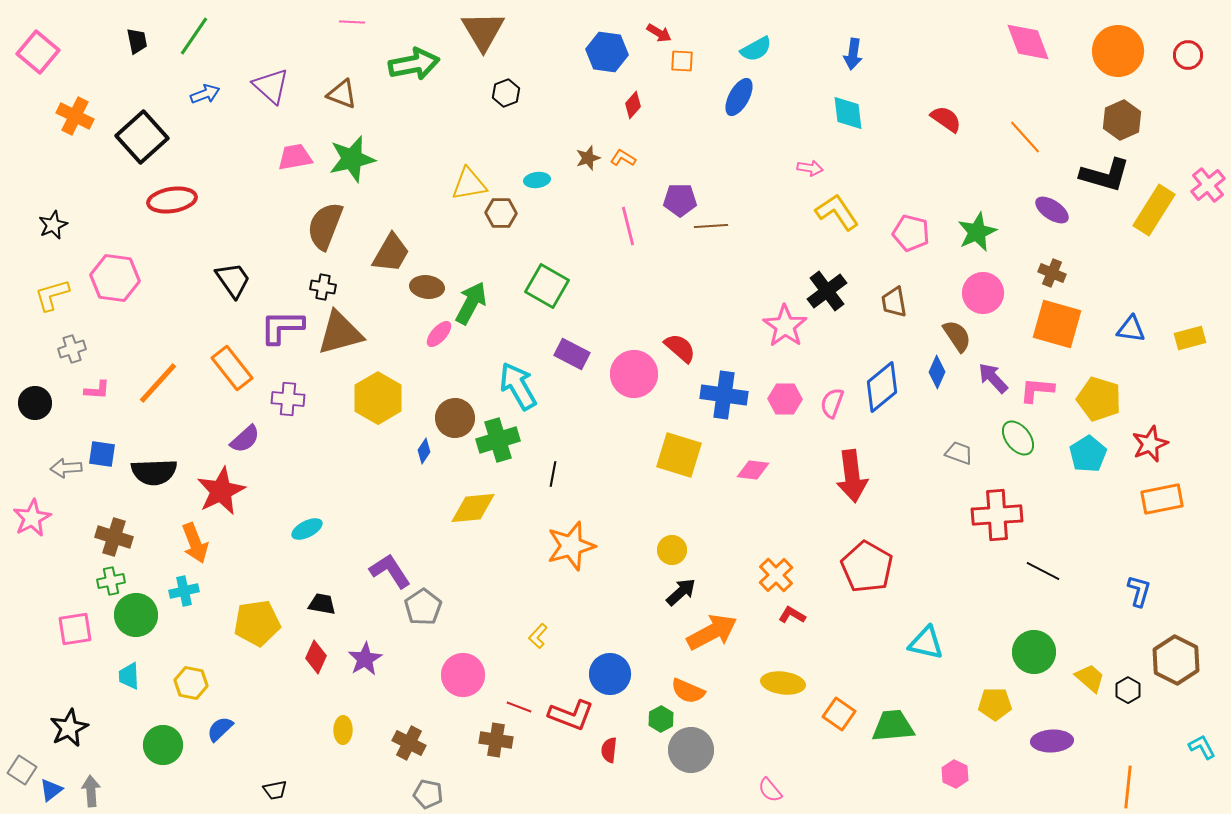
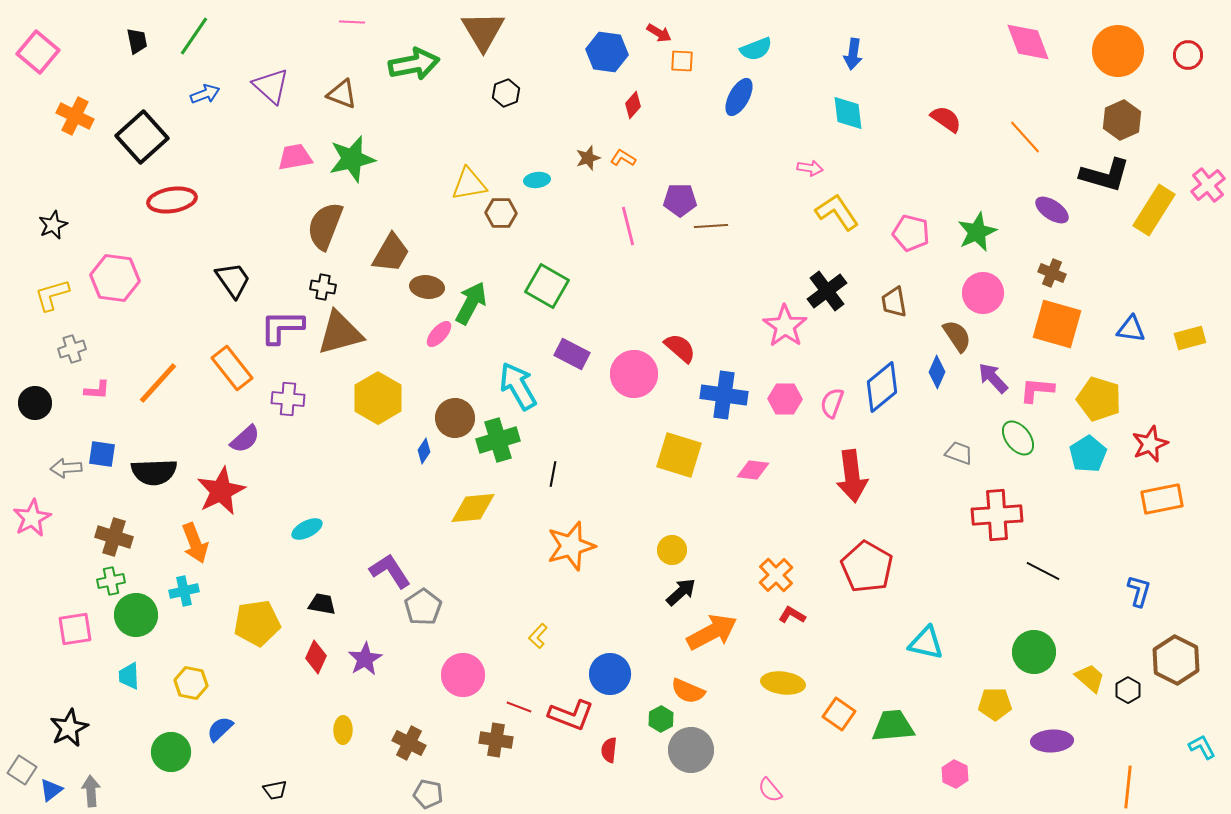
cyan semicircle at (756, 49): rotated 8 degrees clockwise
green circle at (163, 745): moved 8 px right, 7 px down
